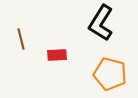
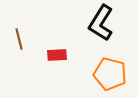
brown line: moved 2 px left
